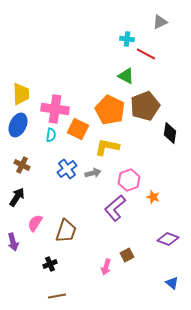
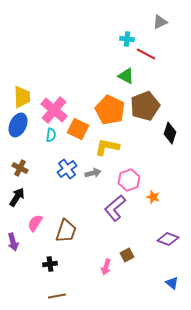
yellow trapezoid: moved 1 px right, 3 px down
pink cross: moved 1 px left, 1 px down; rotated 32 degrees clockwise
black diamond: rotated 10 degrees clockwise
brown cross: moved 2 px left, 3 px down
black cross: rotated 16 degrees clockwise
